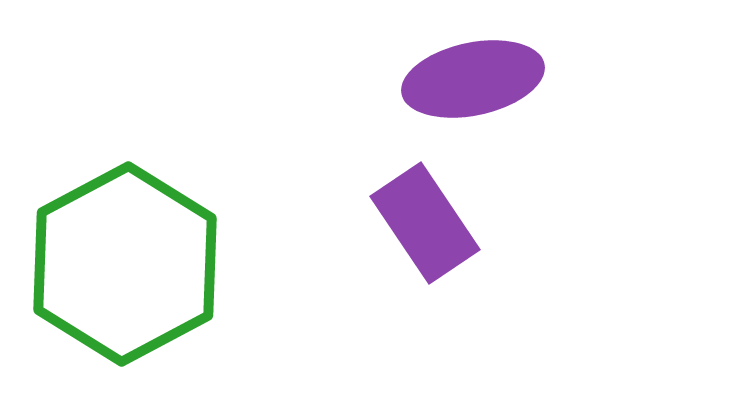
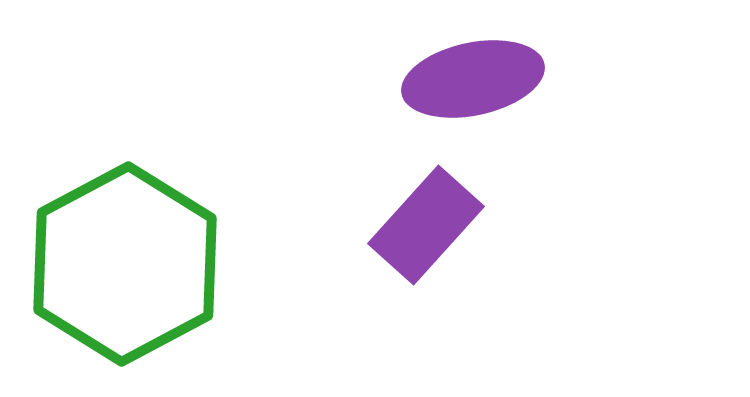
purple rectangle: moved 1 px right, 2 px down; rotated 76 degrees clockwise
